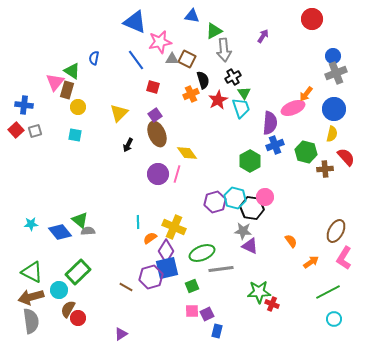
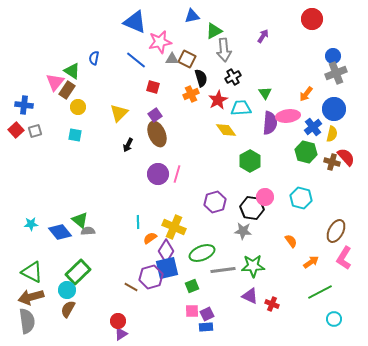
blue triangle at (192, 16): rotated 21 degrees counterclockwise
blue line at (136, 60): rotated 15 degrees counterclockwise
black semicircle at (203, 80): moved 2 px left, 2 px up
brown rectangle at (67, 90): rotated 18 degrees clockwise
green triangle at (244, 93): moved 21 px right
cyan trapezoid at (241, 108): rotated 75 degrees counterclockwise
pink ellipse at (293, 108): moved 5 px left, 8 px down; rotated 15 degrees clockwise
blue cross at (275, 145): moved 38 px right, 18 px up; rotated 18 degrees counterclockwise
yellow diamond at (187, 153): moved 39 px right, 23 px up
brown cross at (325, 169): moved 7 px right, 7 px up; rotated 21 degrees clockwise
cyan hexagon at (235, 198): moved 66 px right
purple triangle at (250, 246): moved 50 px down
gray line at (221, 269): moved 2 px right, 1 px down
brown line at (126, 287): moved 5 px right
cyan circle at (59, 290): moved 8 px right
green star at (259, 292): moved 6 px left, 26 px up
green line at (328, 292): moved 8 px left
red circle at (78, 318): moved 40 px right, 3 px down
gray semicircle at (31, 321): moved 4 px left
blue rectangle at (217, 331): moved 11 px left, 4 px up; rotated 72 degrees clockwise
